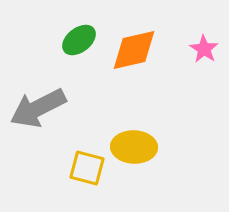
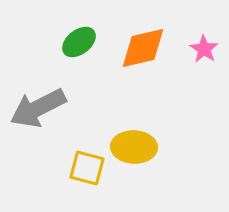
green ellipse: moved 2 px down
orange diamond: moved 9 px right, 2 px up
